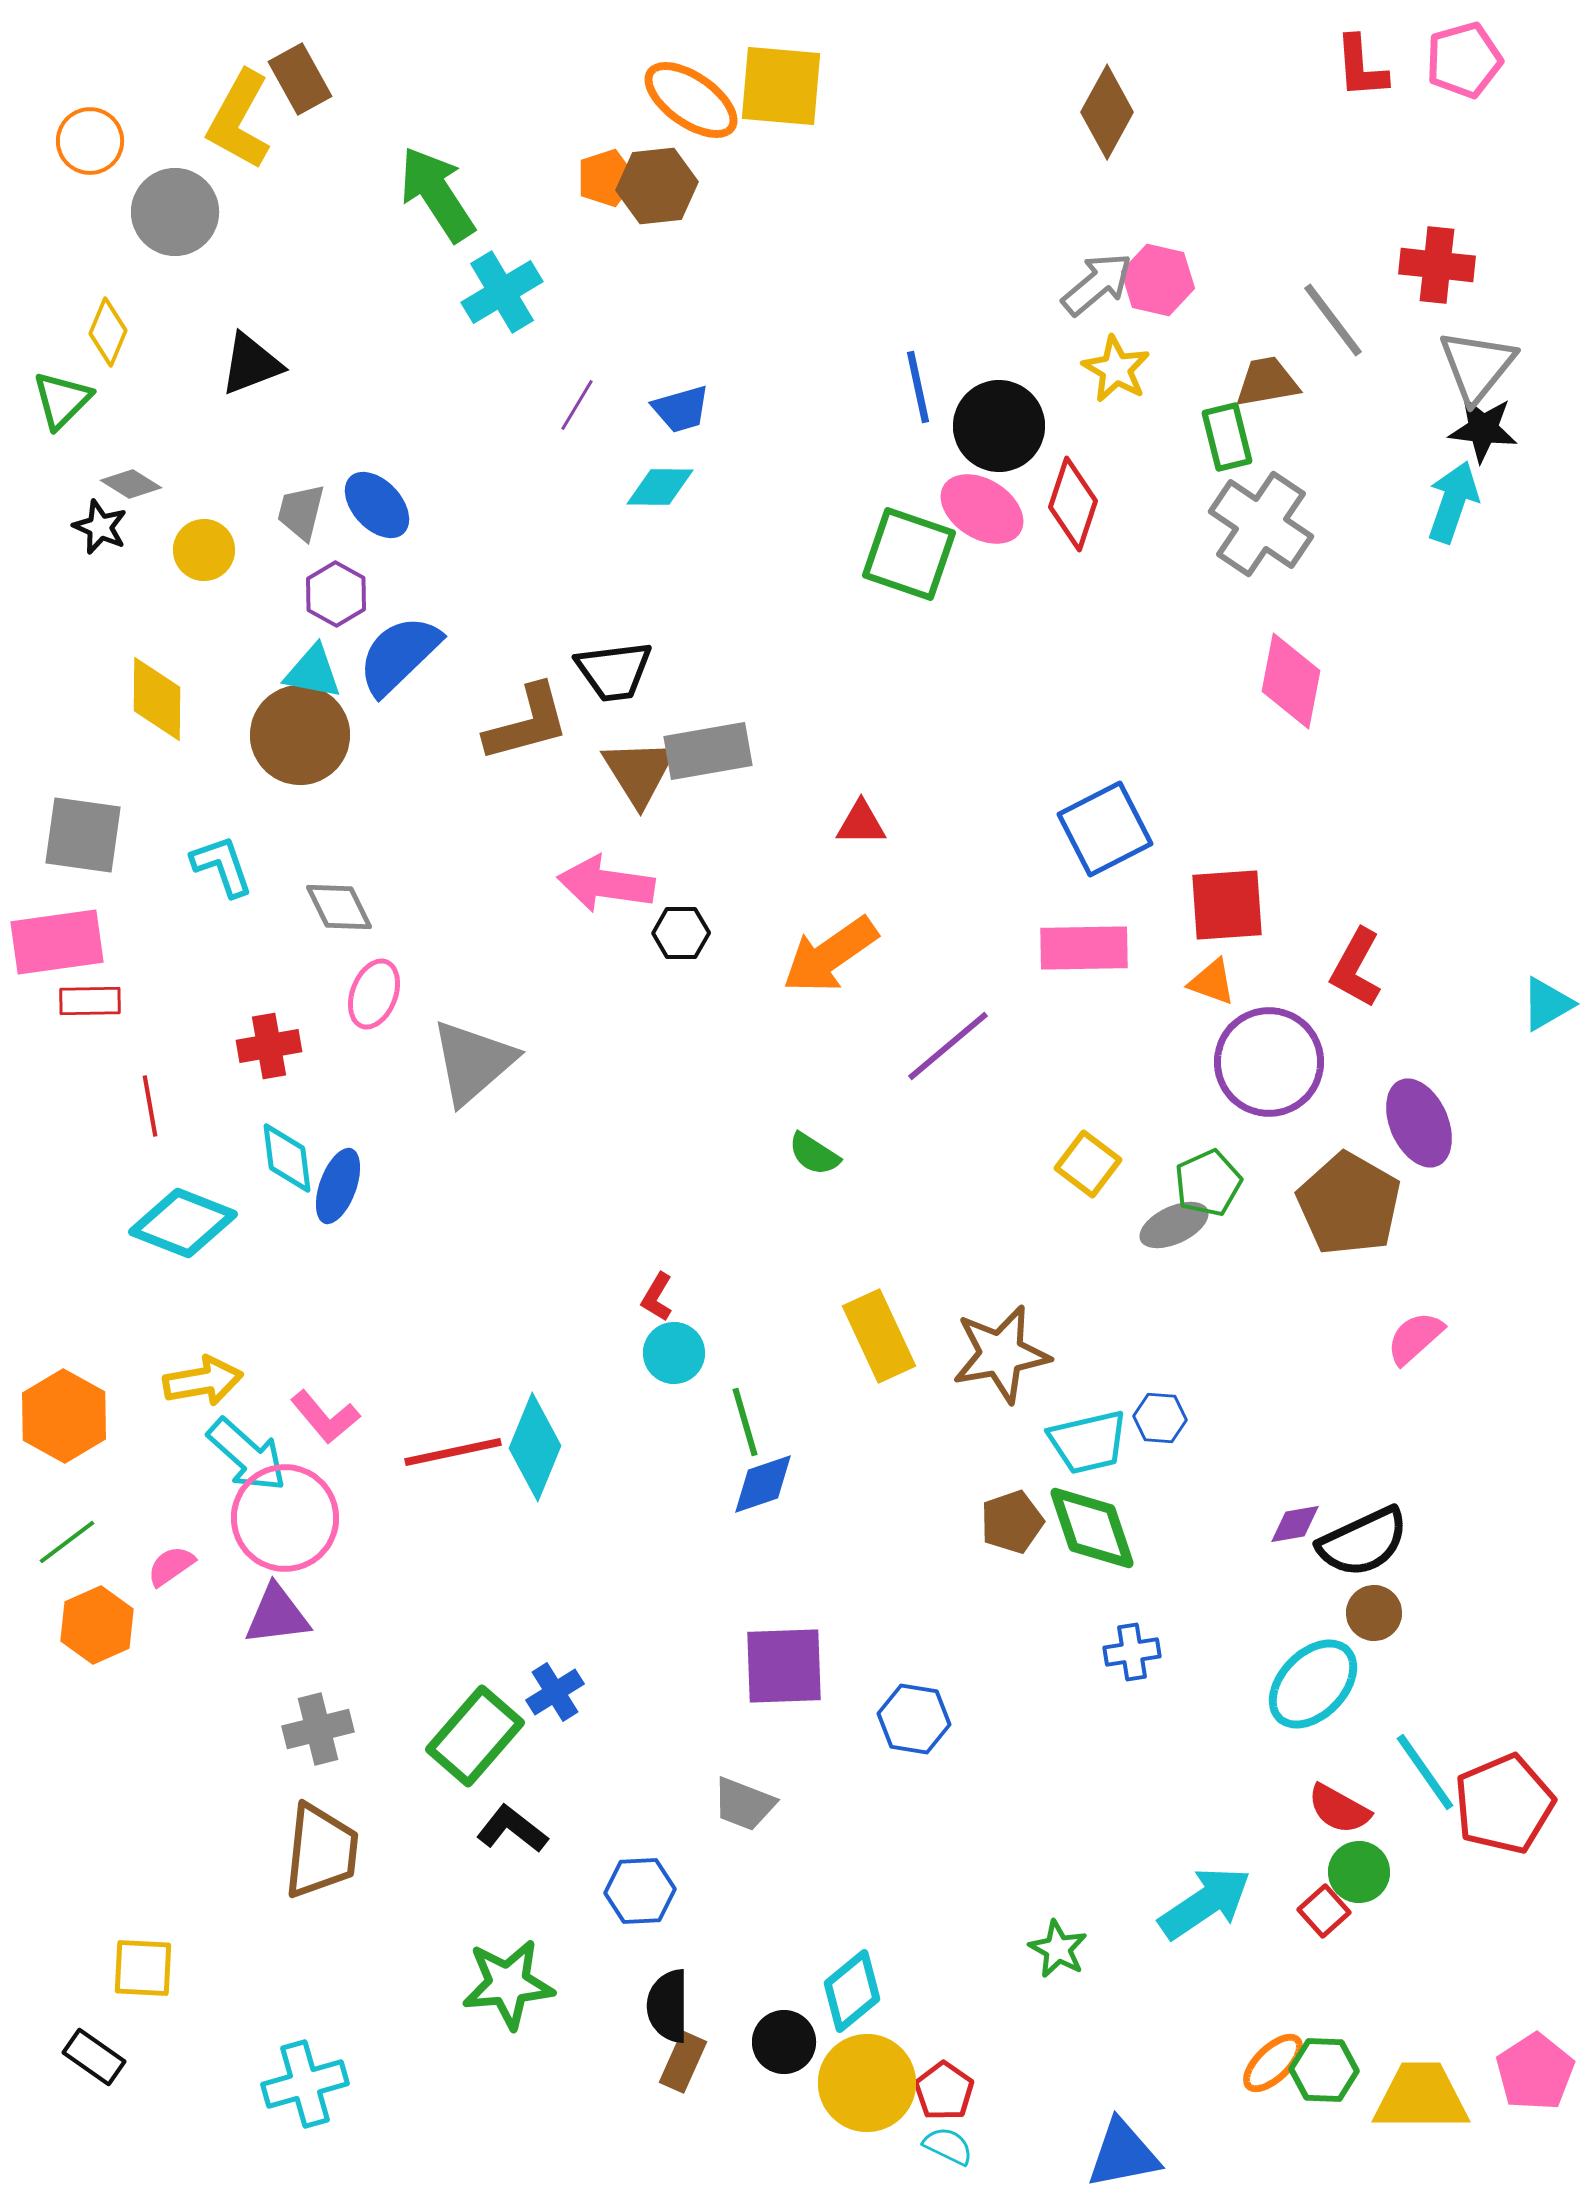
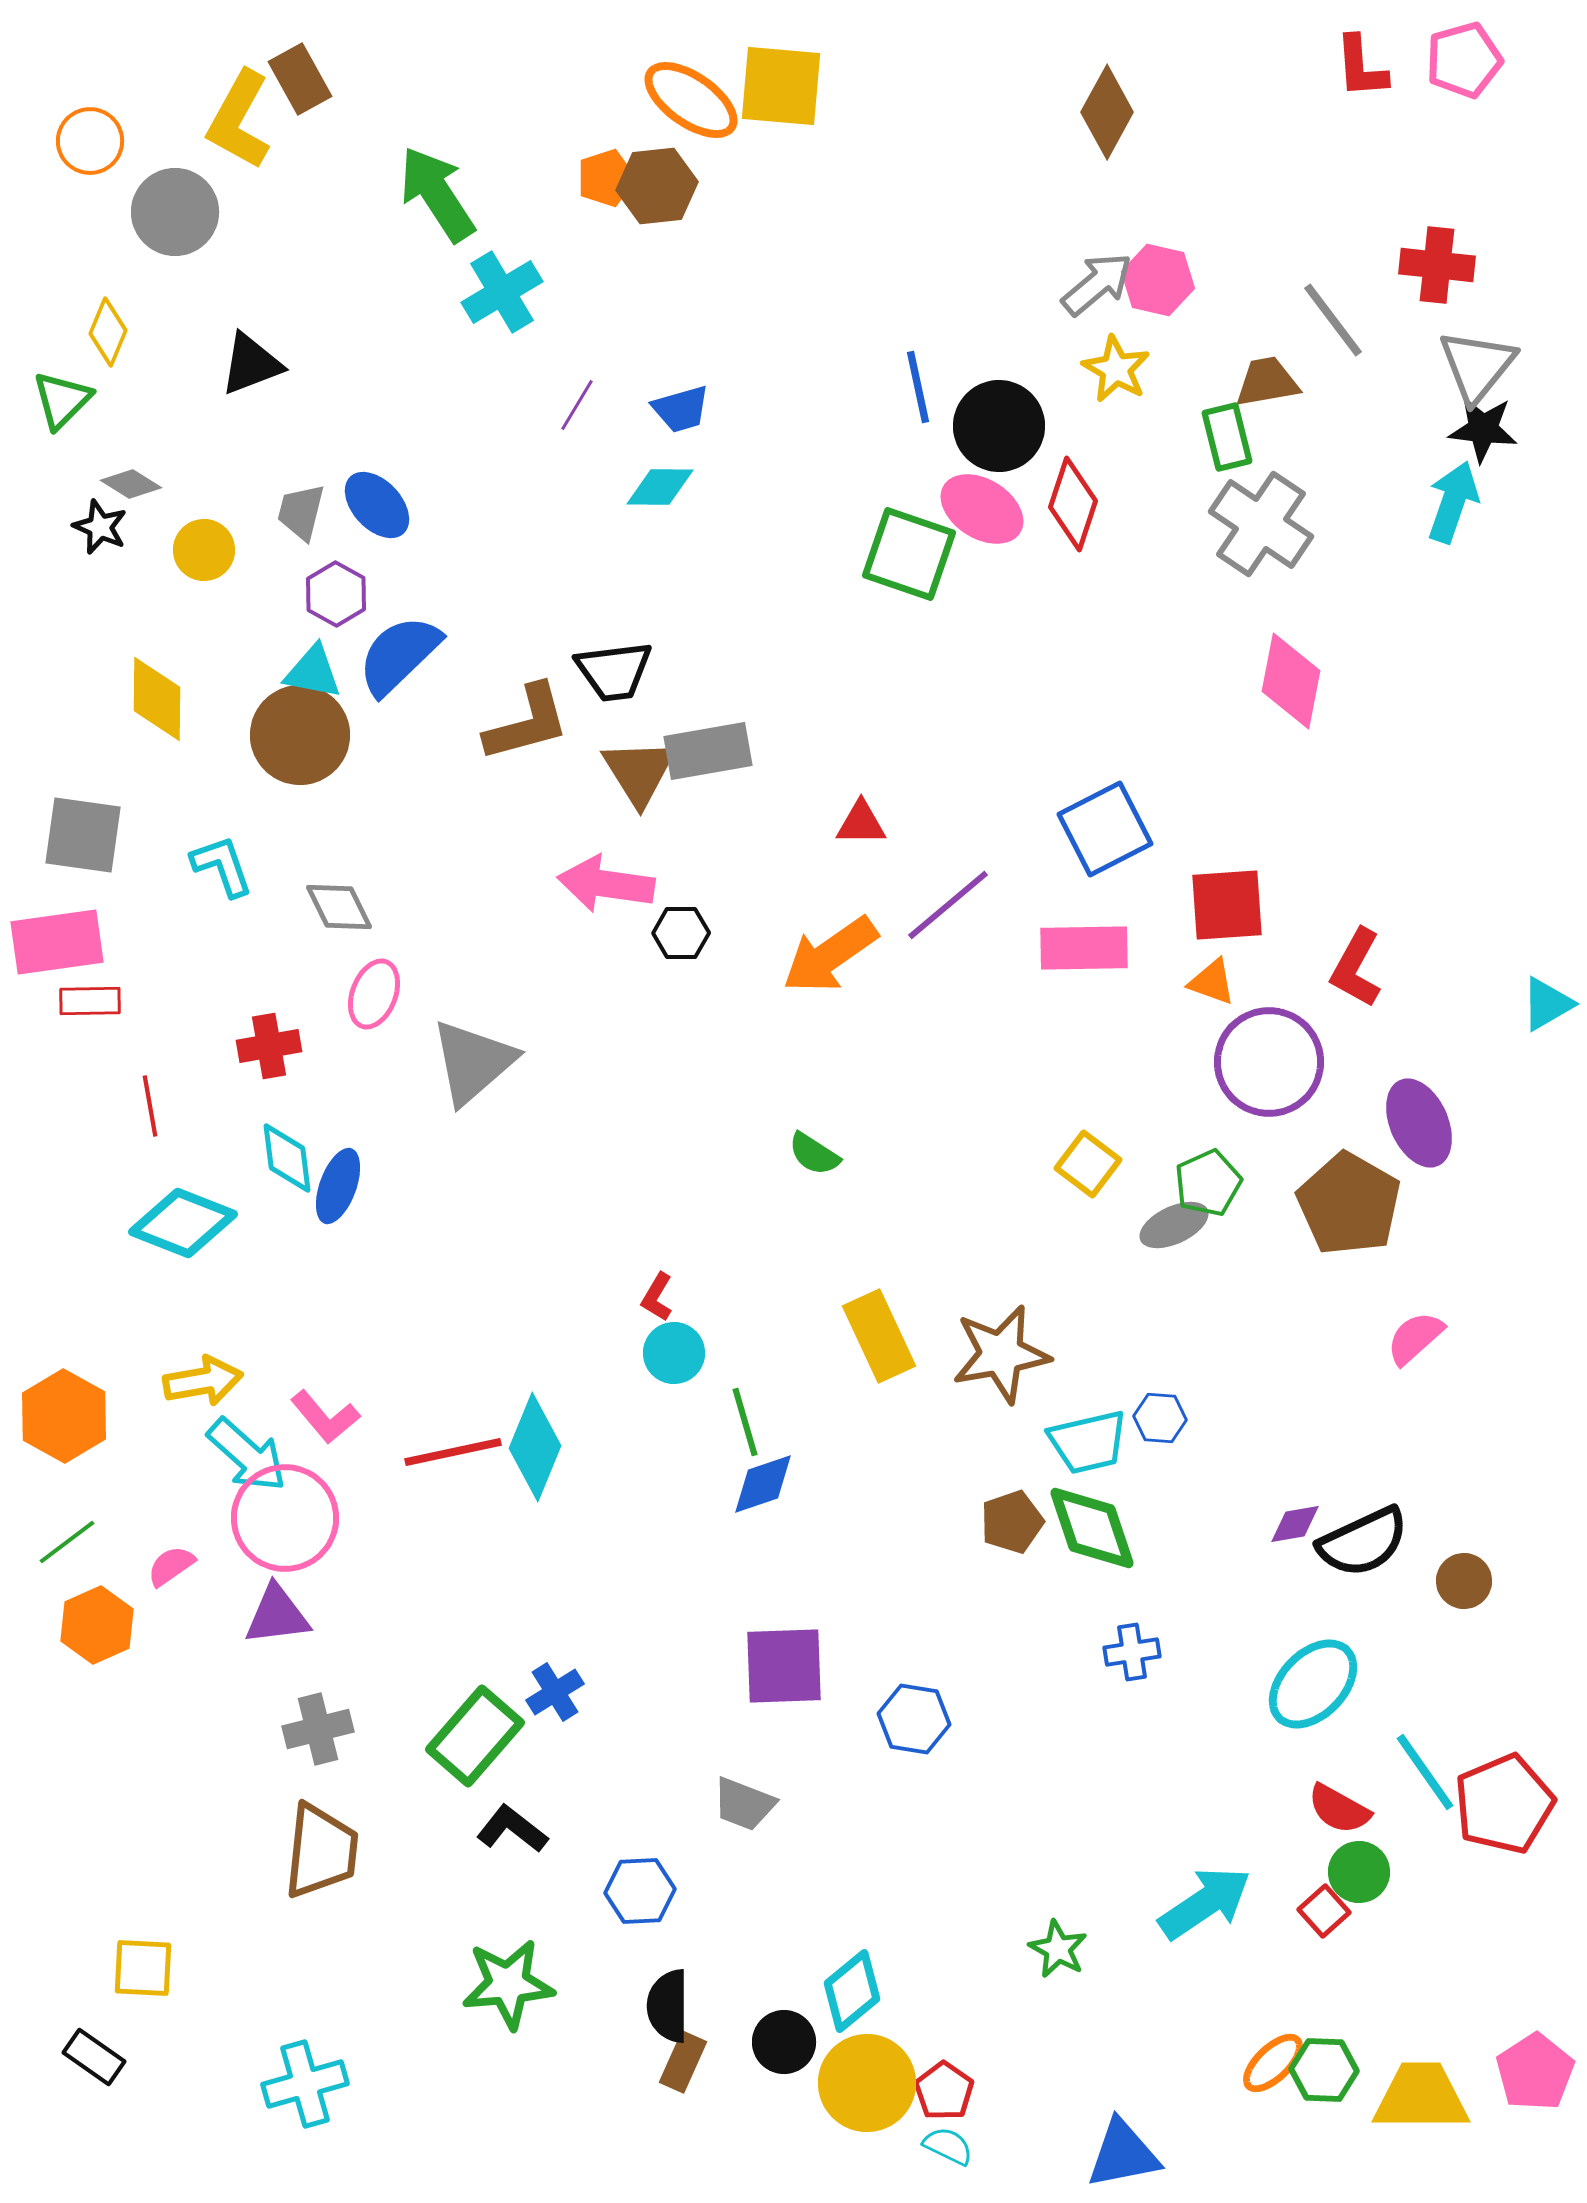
purple line at (948, 1046): moved 141 px up
brown circle at (1374, 1613): moved 90 px right, 32 px up
